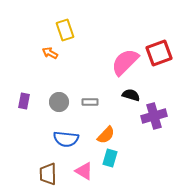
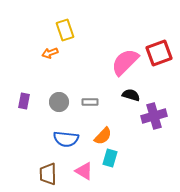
orange arrow: rotated 49 degrees counterclockwise
orange semicircle: moved 3 px left, 1 px down
